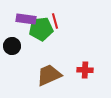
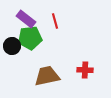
purple rectangle: rotated 30 degrees clockwise
green pentagon: moved 11 px left, 9 px down
brown trapezoid: moved 2 px left, 1 px down; rotated 12 degrees clockwise
